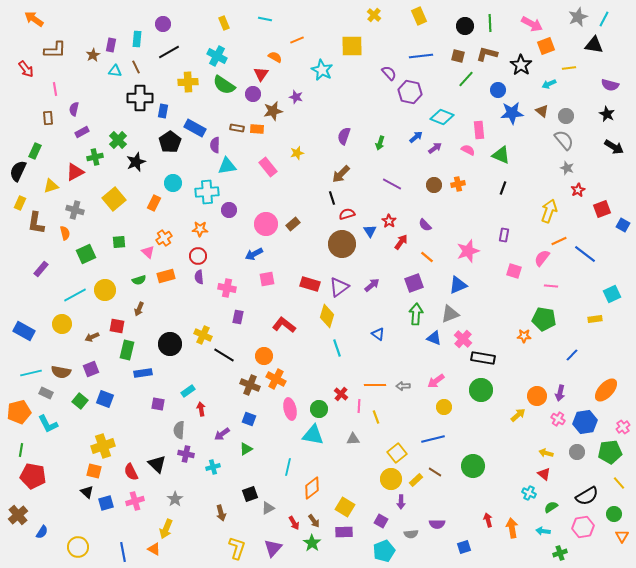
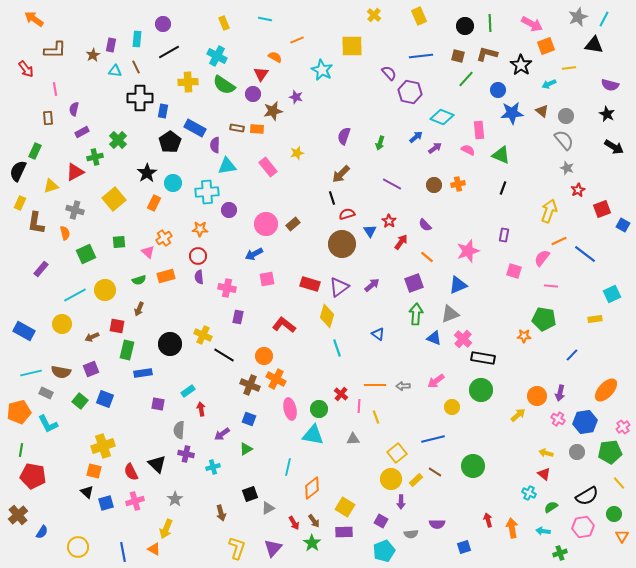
black star at (136, 162): moved 11 px right, 11 px down; rotated 12 degrees counterclockwise
yellow circle at (444, 407): moved 8 px right
